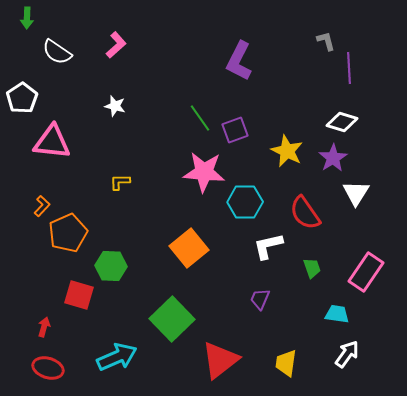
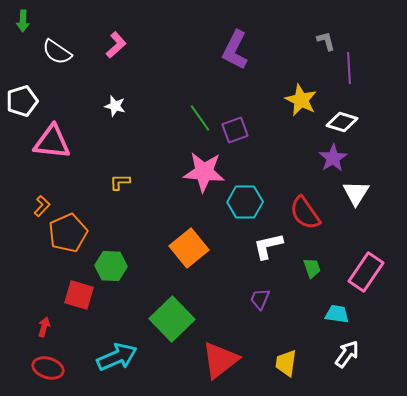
green arrow: moved 4 px left, 3 px down
purple L-shape: moved 4 px left, 11 px up
white pentagon: moved 3 px down; rotated 16 degrees clockwise
yellow star: moved 14 px right, 51 px up
